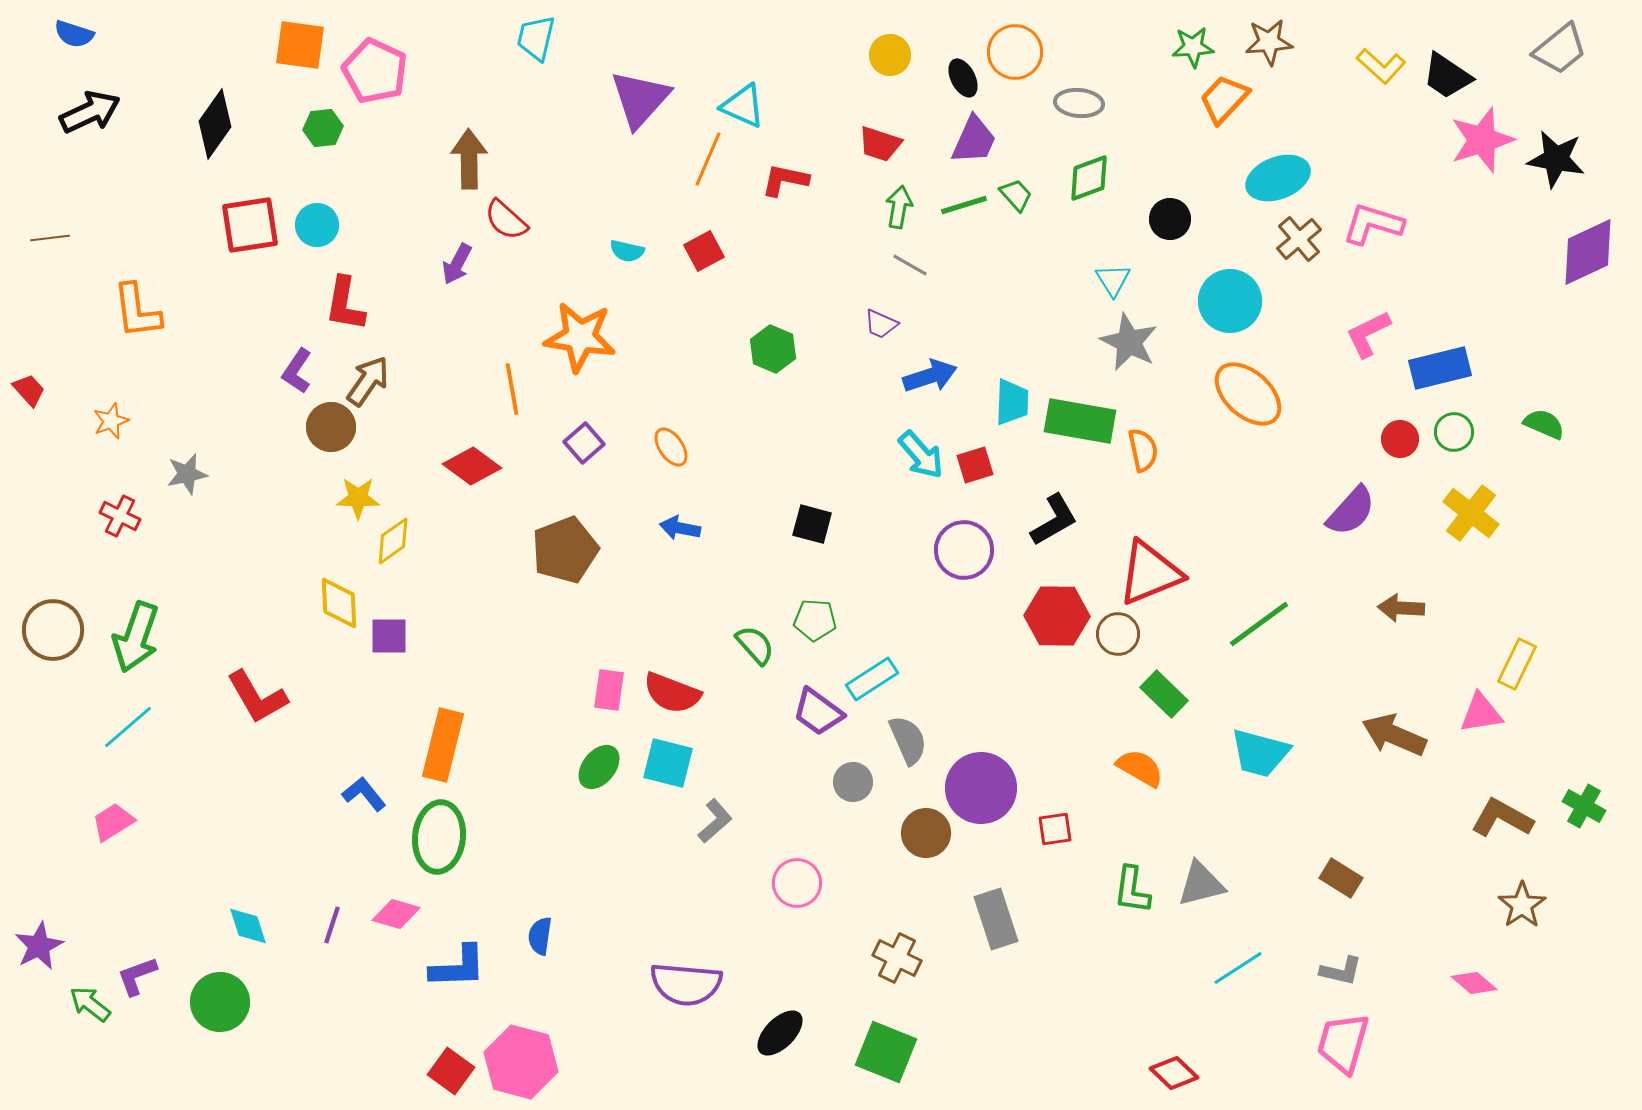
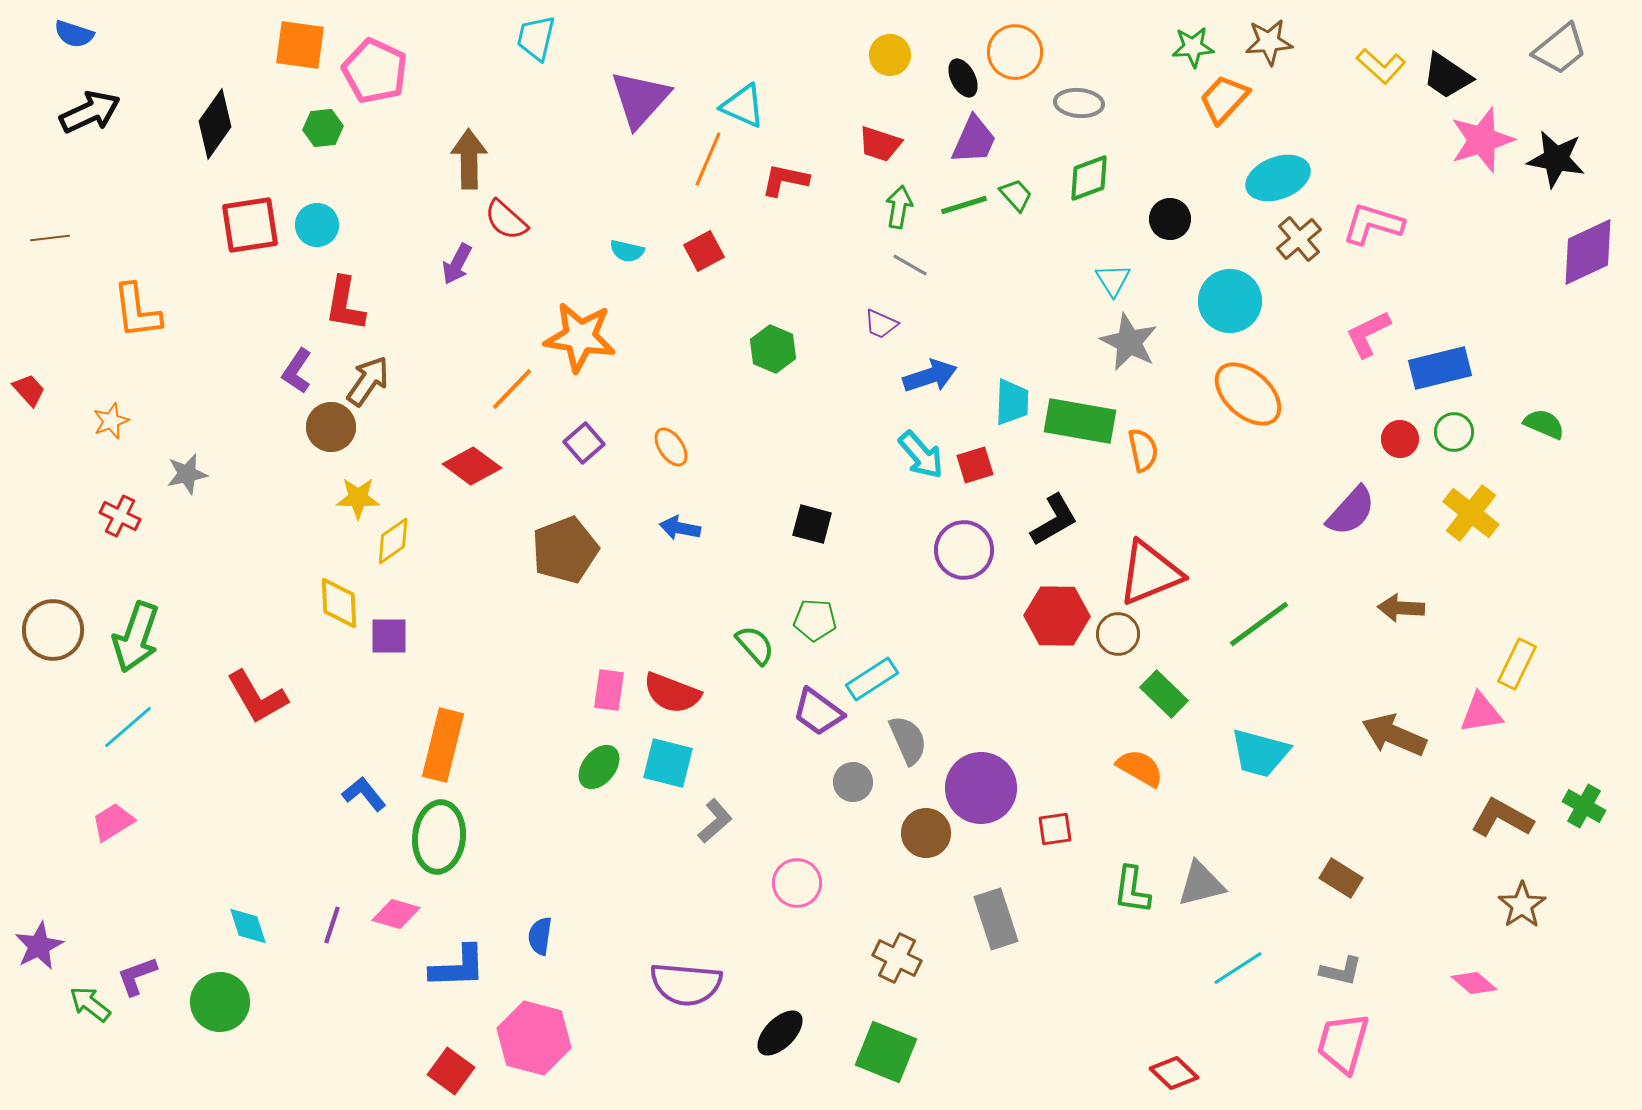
orange line at (512, 389): rotated 54 degrees clockwise
pink hexagon at (521, 1062): moved 13 px right, 24 px up
